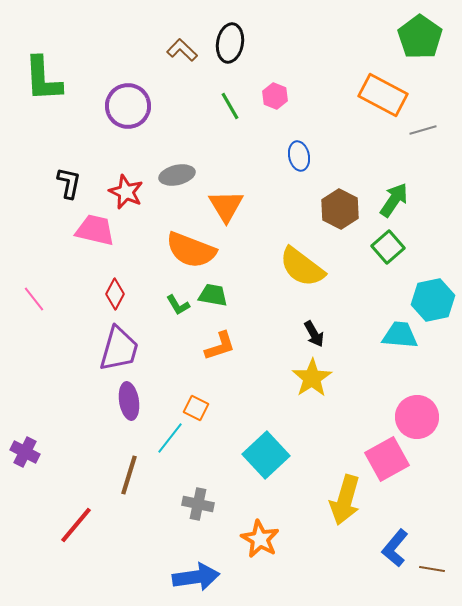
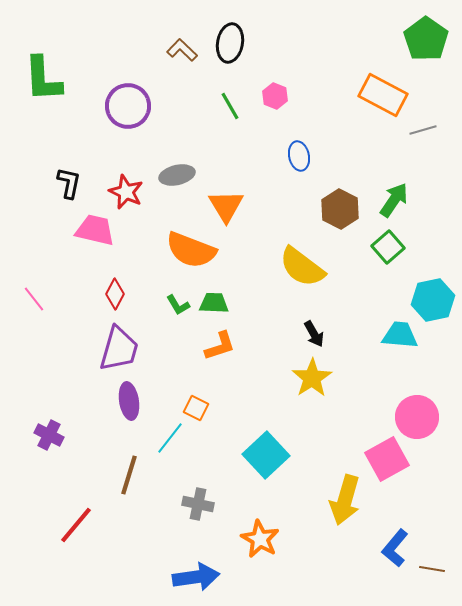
green pentagon at (420, 37): moved 6 px right, 2 px down
green trapezoid at (213, 295): moved 1 px right, 8 px down; rotated 8 degrees counterclockwise
purple cross at (25, 452): moved 24 px right, 17 px up
